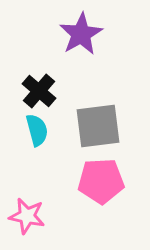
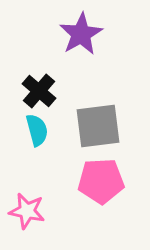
pink star: moved 5 px up
